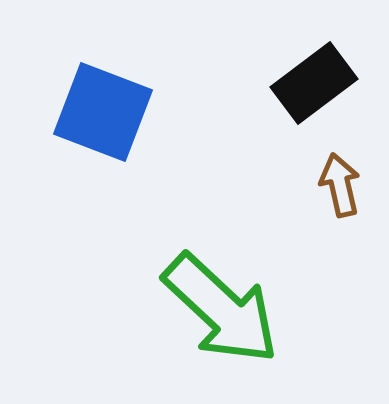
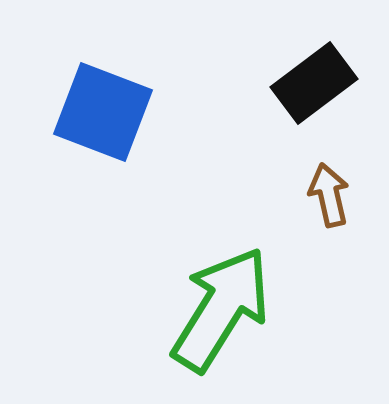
brown arrow: moved 11 px left, 10 px down
green arrow: rotated 101 degrees counterclockwise
